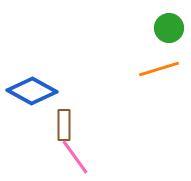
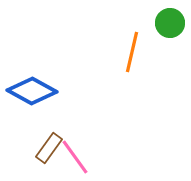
green circle: moved 1 px right, 5 px up
orange line: moved 27 px left, 17 px up; rotated 60 degrees counterclockwise
brown rectangle: moved 15 px left, 23 px down; rotated 36 degrees clockwise
